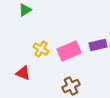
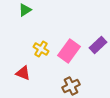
purple rectangle: rotated 30 degrees counterclockwise
pink rectangle: rotated 30 degrees counterclockwise
